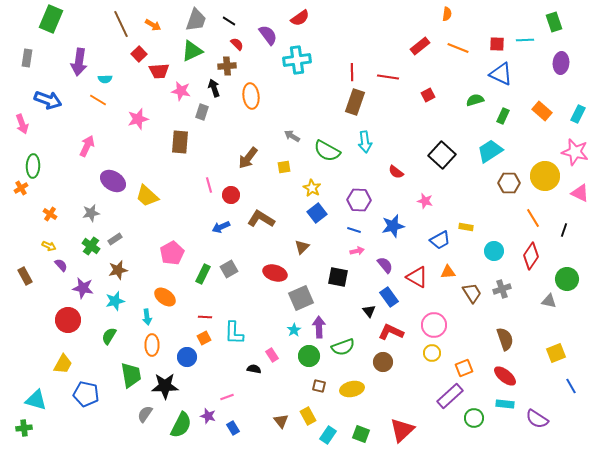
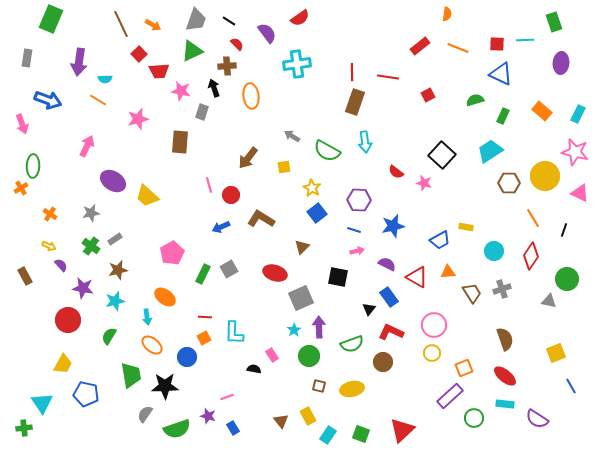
purple semicircle at (268, 35): moved 1 px left, 2 px up
cyan cross at (297, 60): moved 4 px down
pink star at (425, 201): moved 1 px left, 18 px up
purple semicircle at (385, 265): moved 2 px right, 1 px up; rotated 24 degrees counterclockwise
black triangle at (369, 311): moved 2 px up; rotated 16 degrees clockwise
orange ellipse at (152, 345): rotated 50 degrees counterclockwise
green semicircle at (343, 347): moved 9 px right, 3 px up
cyan triangle at (36, 400): moved 6 px right, 3 px down; rotated 40 degrees clockwise
green semicircle at (181, 425): moved 4 px left, 4 px down; rotated 44 degrees clockwise
